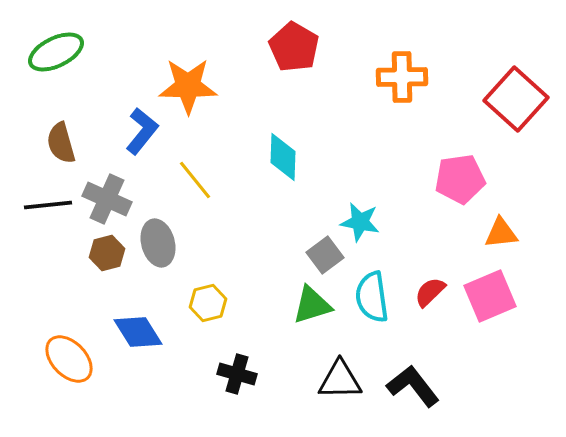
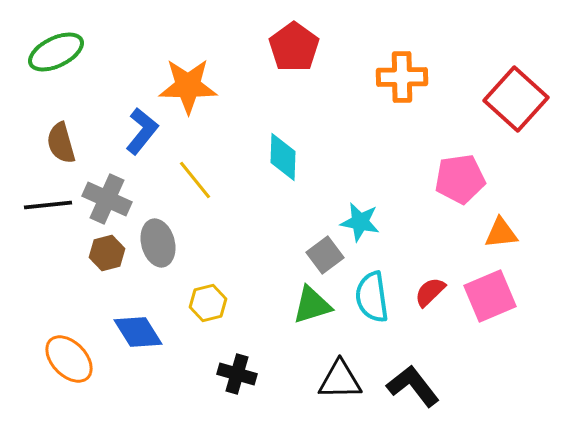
red pentagon: rotated 6 degrees clockwise
